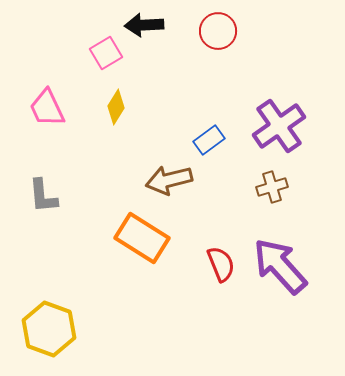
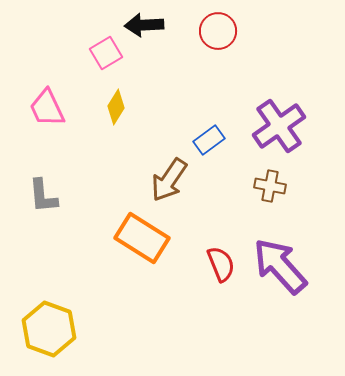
brown arrow: rotated 42 degrees counterclockwise
brown cross: moved 2 px left, 1 px up; rotated 28 degrees clockwise
